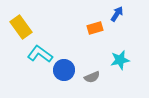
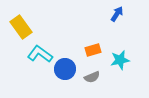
orange rectangle: moved 2 px left, 22 px down
blue circle: moved 1 px right, 1 px up
